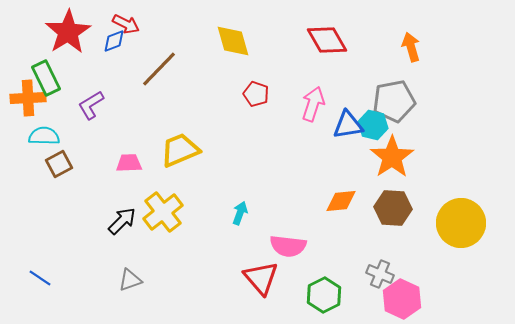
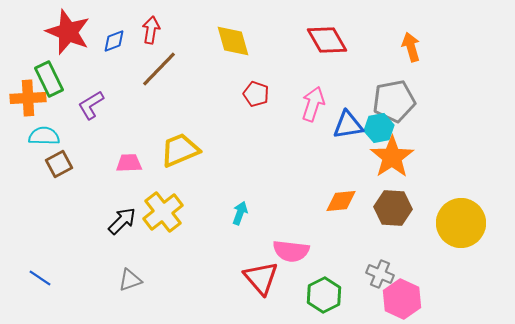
red arrow: moved 25 px right, 6 px down; rotated 108 degrees counterclockwise
red star: rotated 18 degrees counterclockwise
green rectangle: moved 3 px right, 1 px down
cyan hexagon: moved 6 px right, 3 px down; rotated 24 degrees counterclockwise
pink semicircle: moved 3 px right, 5 px down
